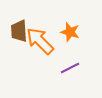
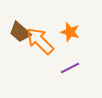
brown trapezoid: moved 1 px right, 1 px down; rotated 45 degrees counterclockwise
